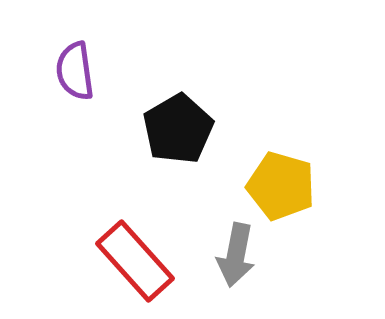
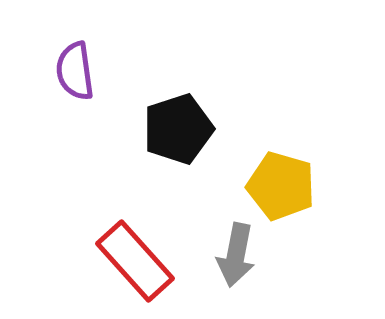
black pentagon: rotated 12 degrees clockwise
